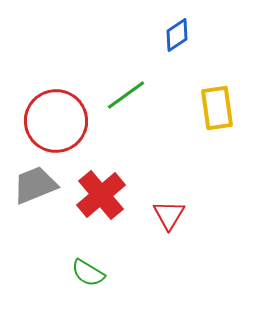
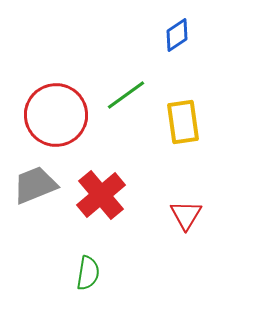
yellow rectangle: moved 34 px left, 14 px down
red circle: moved 6 px up
red triangle: moved 17 px right
green semicircle: rotated 112 degrees counterclockwise
